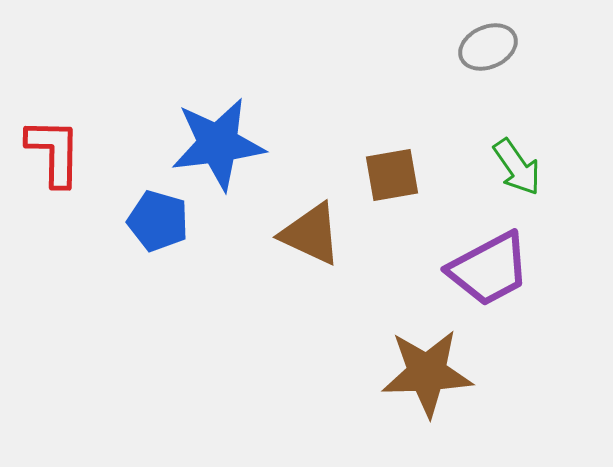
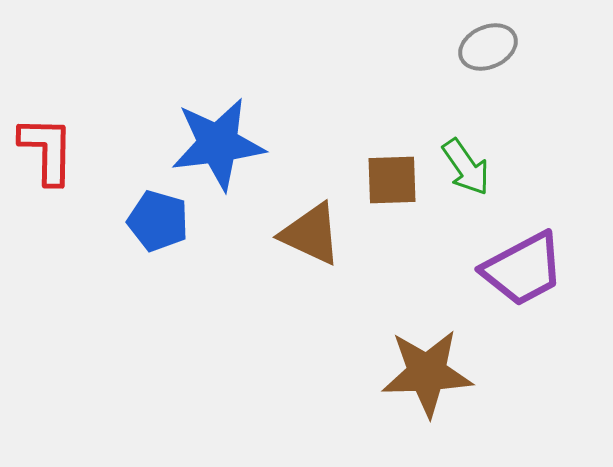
red L-shape: moved 7 px left, 2 px up
green arrow: moved 51 px left
brown square: moved 5 px down; rotated 8 degrees clockwise
purple trapezoid: moved 34 px right
